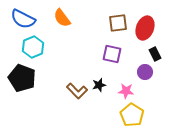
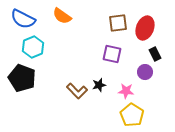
orange semicircle: moved 2 px up; rotated 18 degrees counterclockwise
